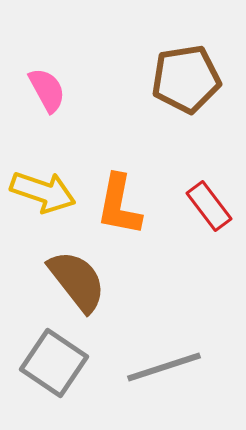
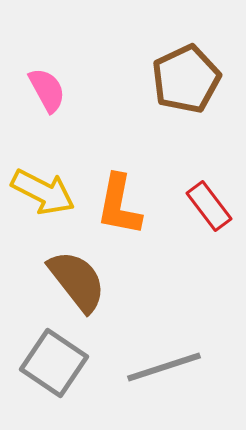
brown pentagon: rotated 16 degrees counterclockwise
yellow arrow: rotated 8 degrees clockwise
